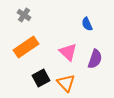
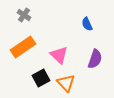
orange rectangle: moved 3 px left
pink triangle: moved 9 px left, 3 px down
